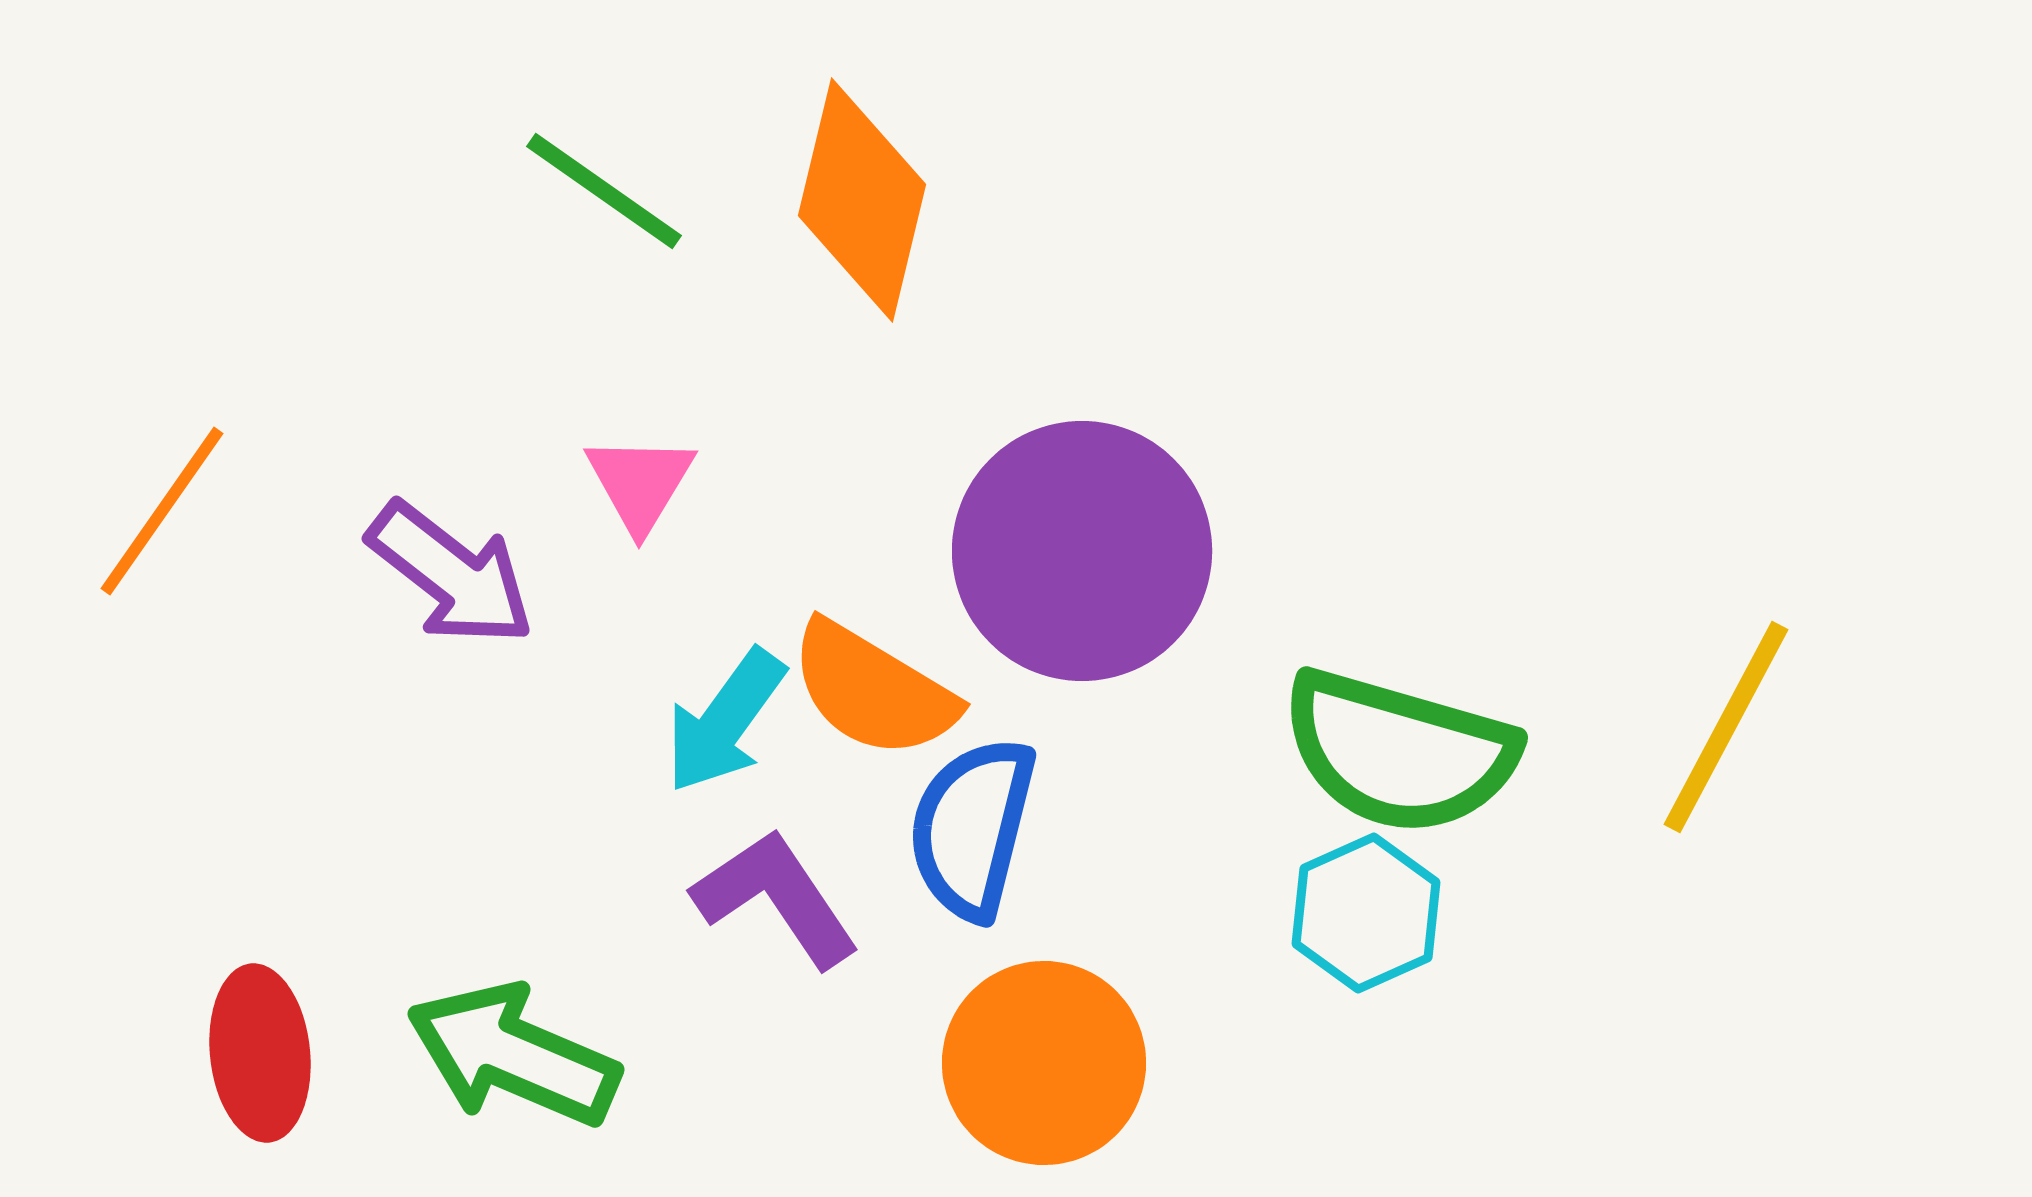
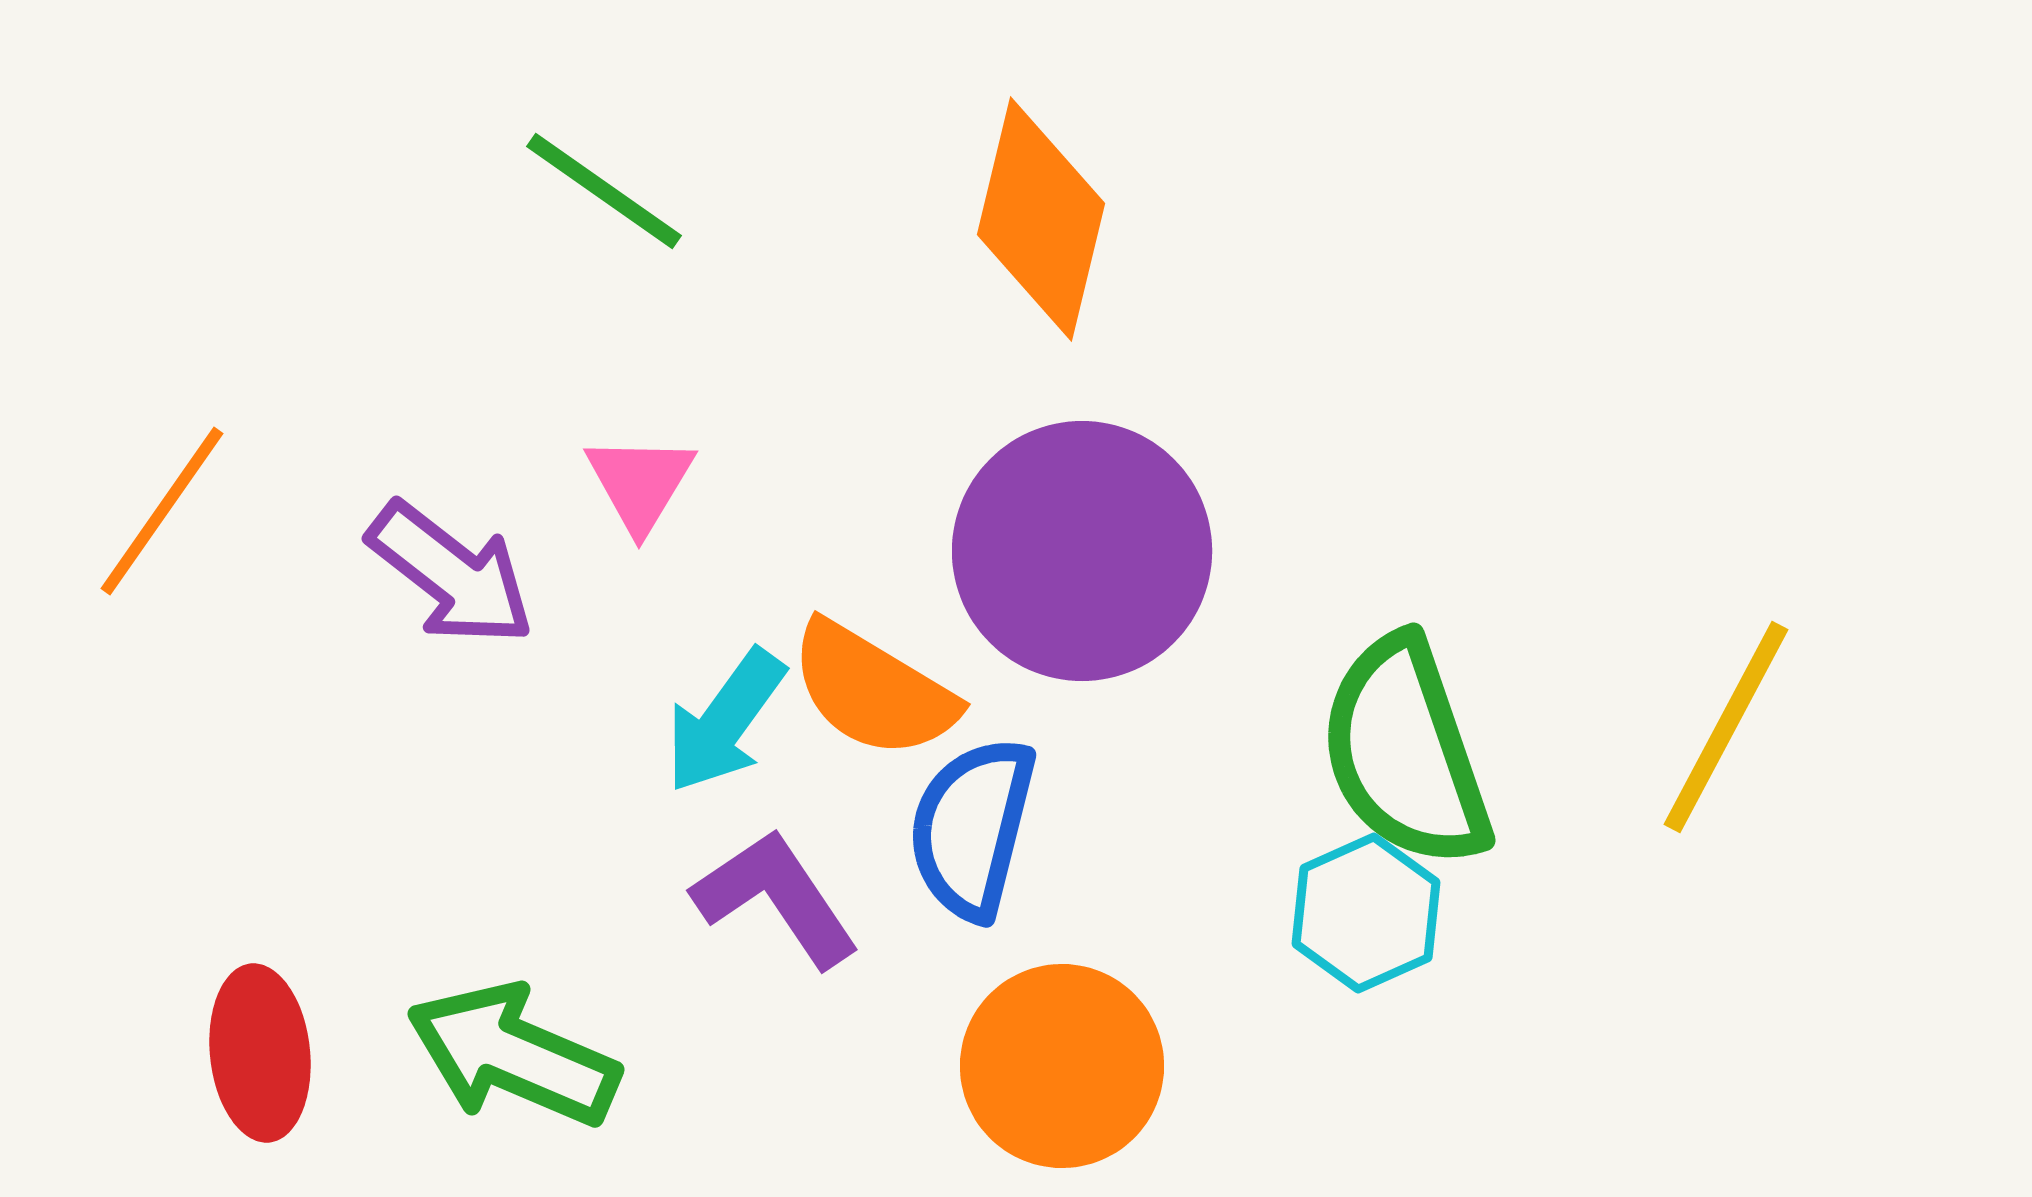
orange diamond: moved 179 px right, 19 px down
green semicircle: moved 6 px right; rotated 55 degrees clockwise
orange circle: moved 18 px right, 3 px down
